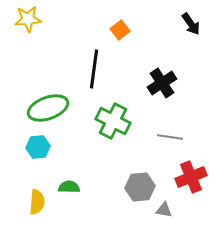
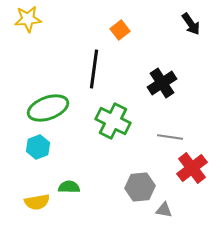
cyan hexagon: rotated 15 degrees counterclockwise
red cross: moved 1 px right, 9 px up; rotated 16 degrees counterclockwise
yellow semicircle: rotated 75 degrees clockwise
